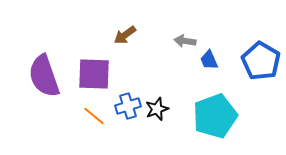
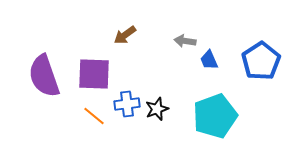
blue pentagon: rotated 9 degrees clockwise
blue cross: moved 1 px left, 2 px up; rotated 10 degrees clockwise
